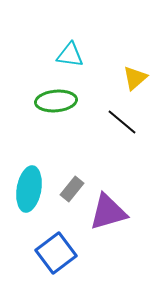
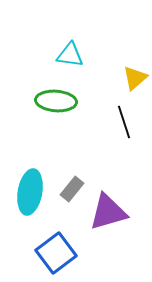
green ellipse: rotated 9 degrees clockwise
black line: moved 2 px right; rotated 32 degrees clockwise
cyan ellipse: moved 1 px right, 3 px down
